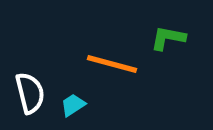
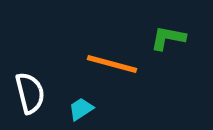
cyan trapezoid: moved 8 px right, 4 px down
